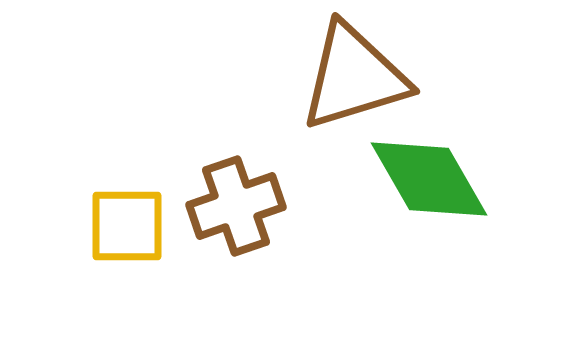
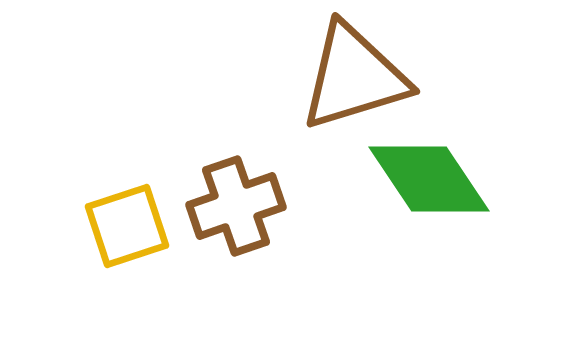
green diamond: rotated 4 degrees counterclockwise
yellow square: rotated 18 degrees counterclockwise
